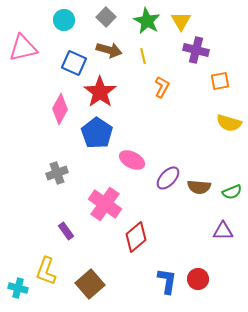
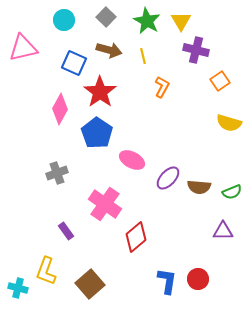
orange square: rotated 24 degrees counterclockwise
